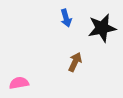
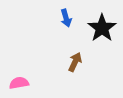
black star: rotated 24 degrees counterclockwise
